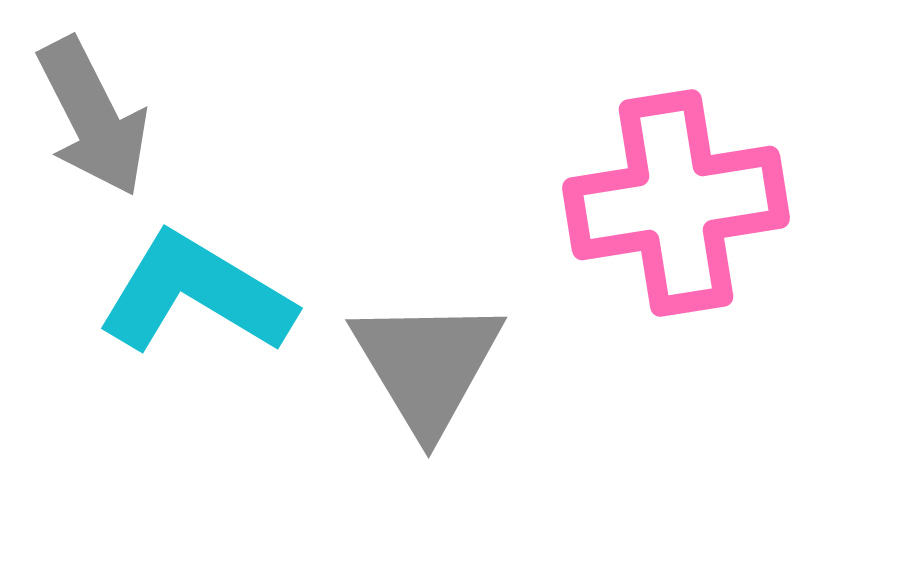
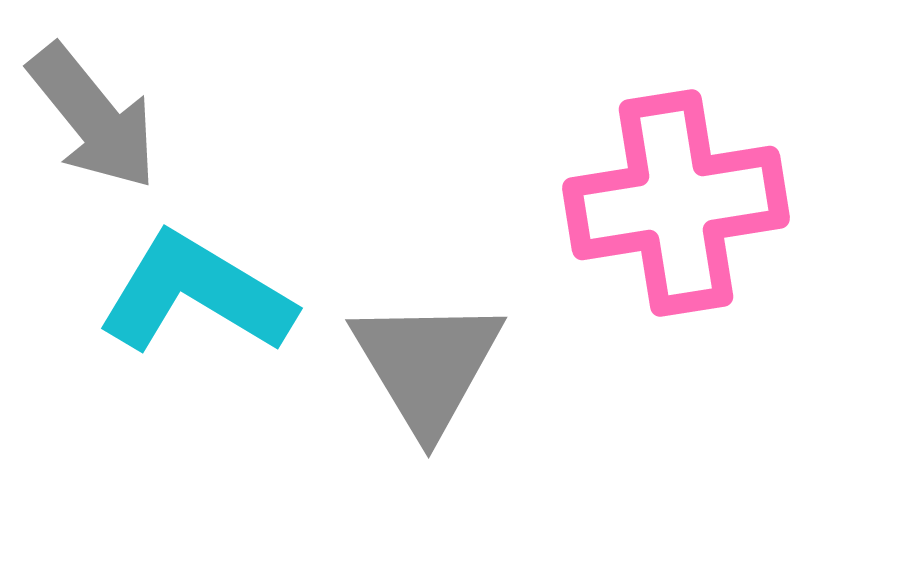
gray arrow: rotated 12 degrees counterclockwise
